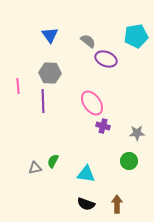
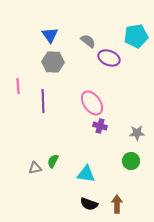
purple ellipse: moved 3 px right, 1 px up
gray hexagon: moved 3 px right, 11 px up
purple cross: moved 3 px left
green circle: moved 2 px right
black semicircle: moved 3 px right
